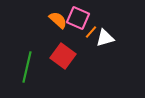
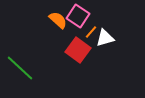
pink square: moved 2 px up; rotated 10 degrees clockwise
red square: moved 15 px right, 6 px up
green line: moved 7 px left, 1 px down; rotated 60 degrees counterclockwise
